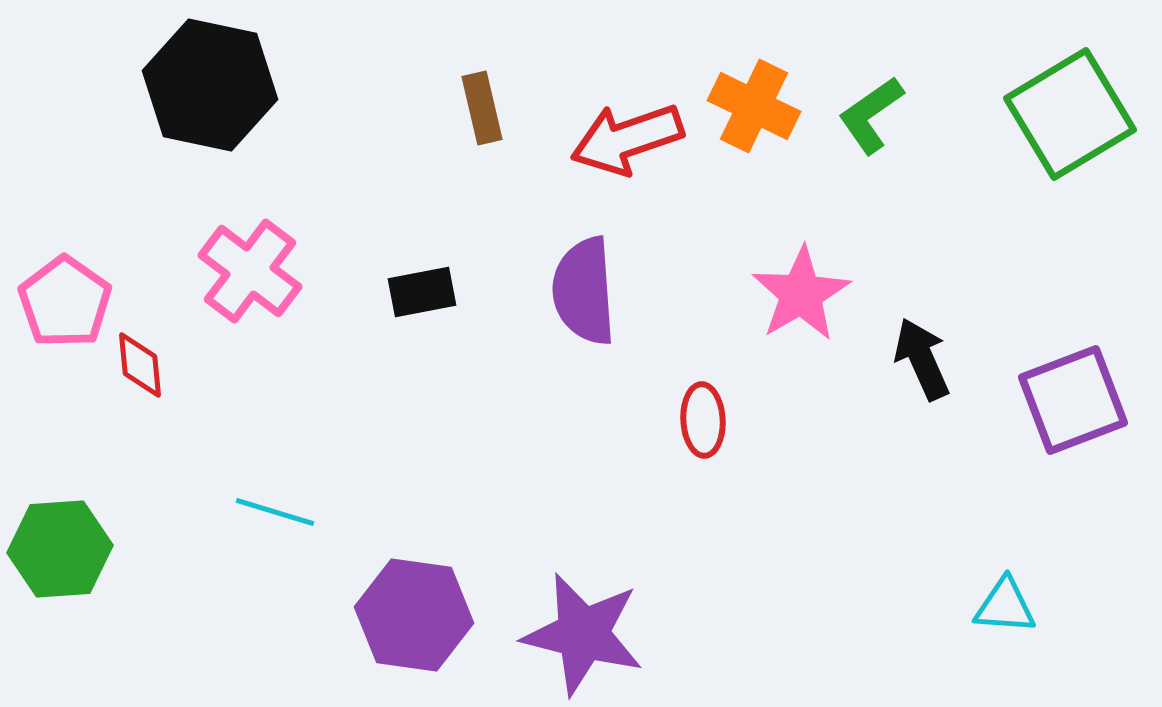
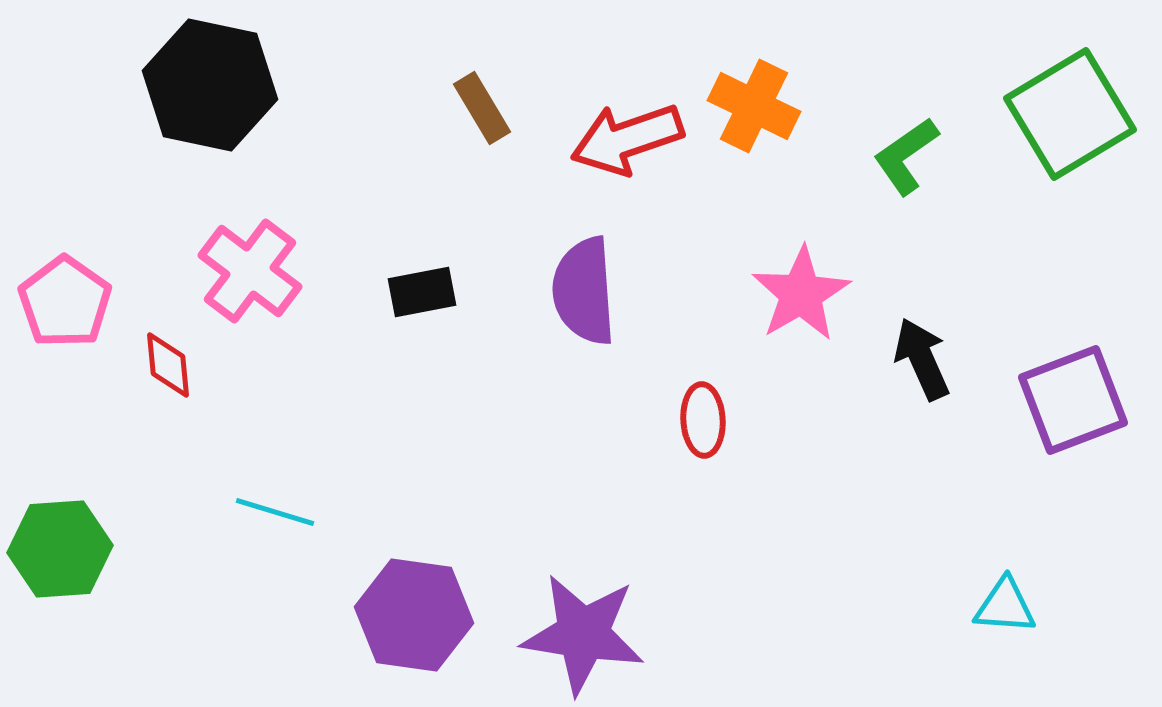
brown rectangle: rotated 18 degrees counterclockwise
green L-shape: moved 35 px right, 41 px down
red diamond: moved 28 px right
purple star: rotated 5 degrees counterclockwise
